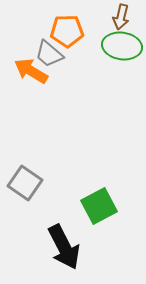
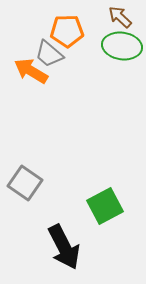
brown arrow: moved 1 px left; rotated 120 degrees clockwise
green square: moved 6 px right
